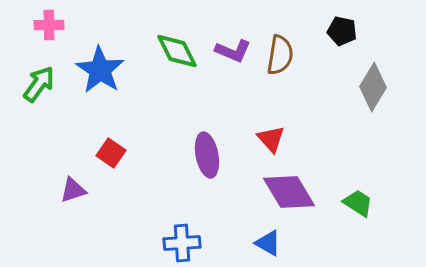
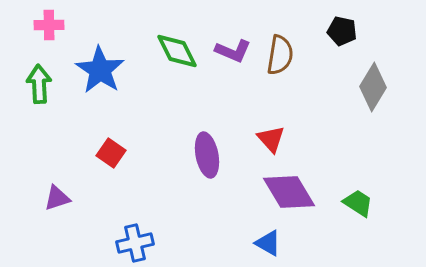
green arrow: rotated 39 degrees counterclockwise
purple triangle: moved 16 px left, 8 px down
blue cross: moved 47 px left; rotated 9 degrees counterclockwise
